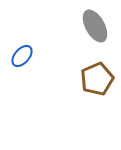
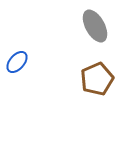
blue ellipse: moved 5 px left, 6 px down
